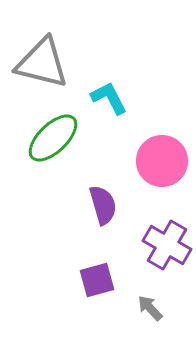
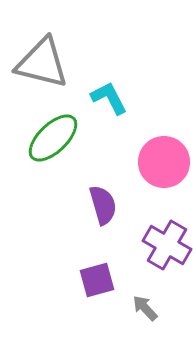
pink circle: moved 2 px right, 1 px down
gray arrow: moved 5 px left
